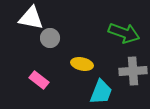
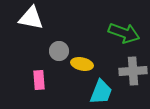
gray circle: moved 9 px right, 13 px down
pink rectangle: rotated 48 degrees clockwise
